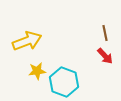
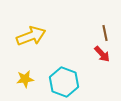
yellow arrow: moved 4 px right, 5 px up
red arrow: moved 3 px left, 2 px up
yellow star: moved 12 px left, 8 px down
